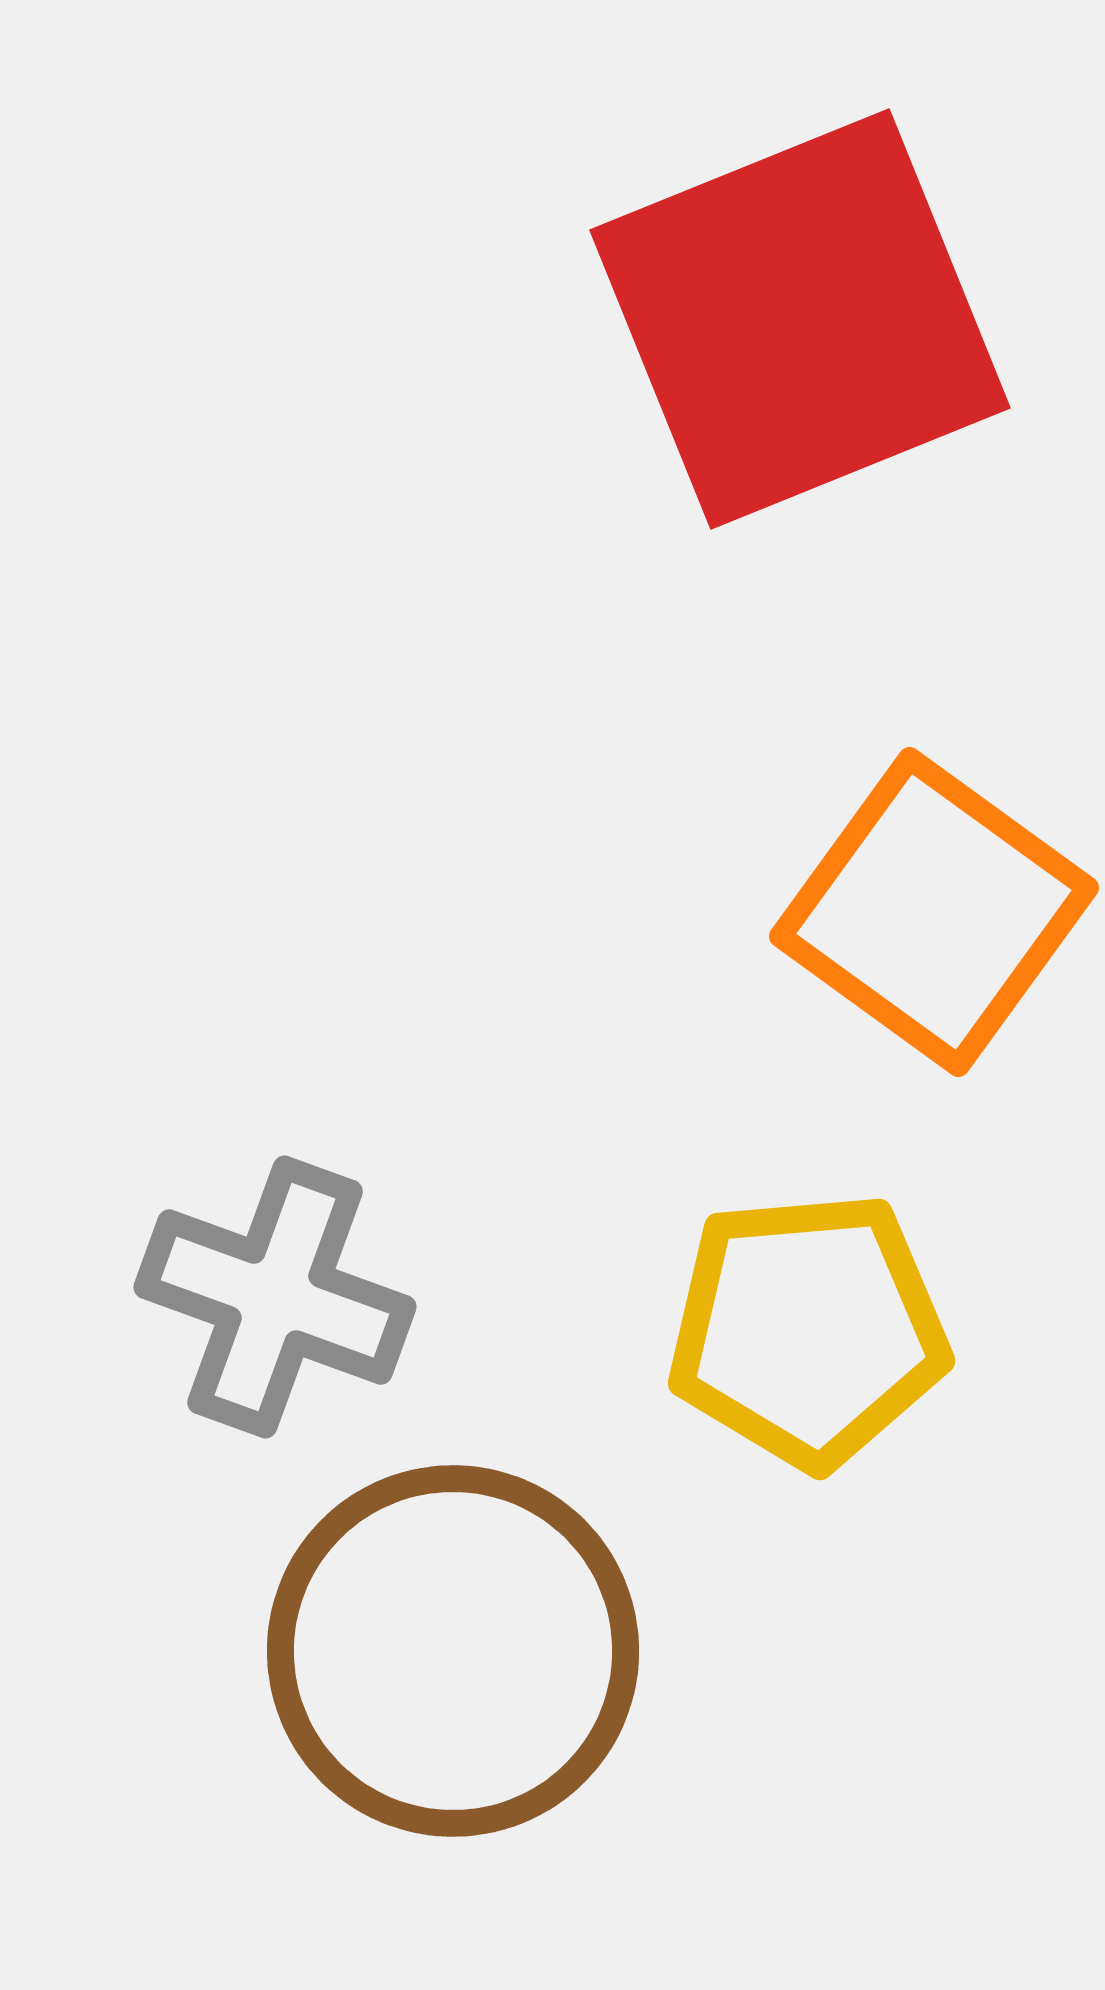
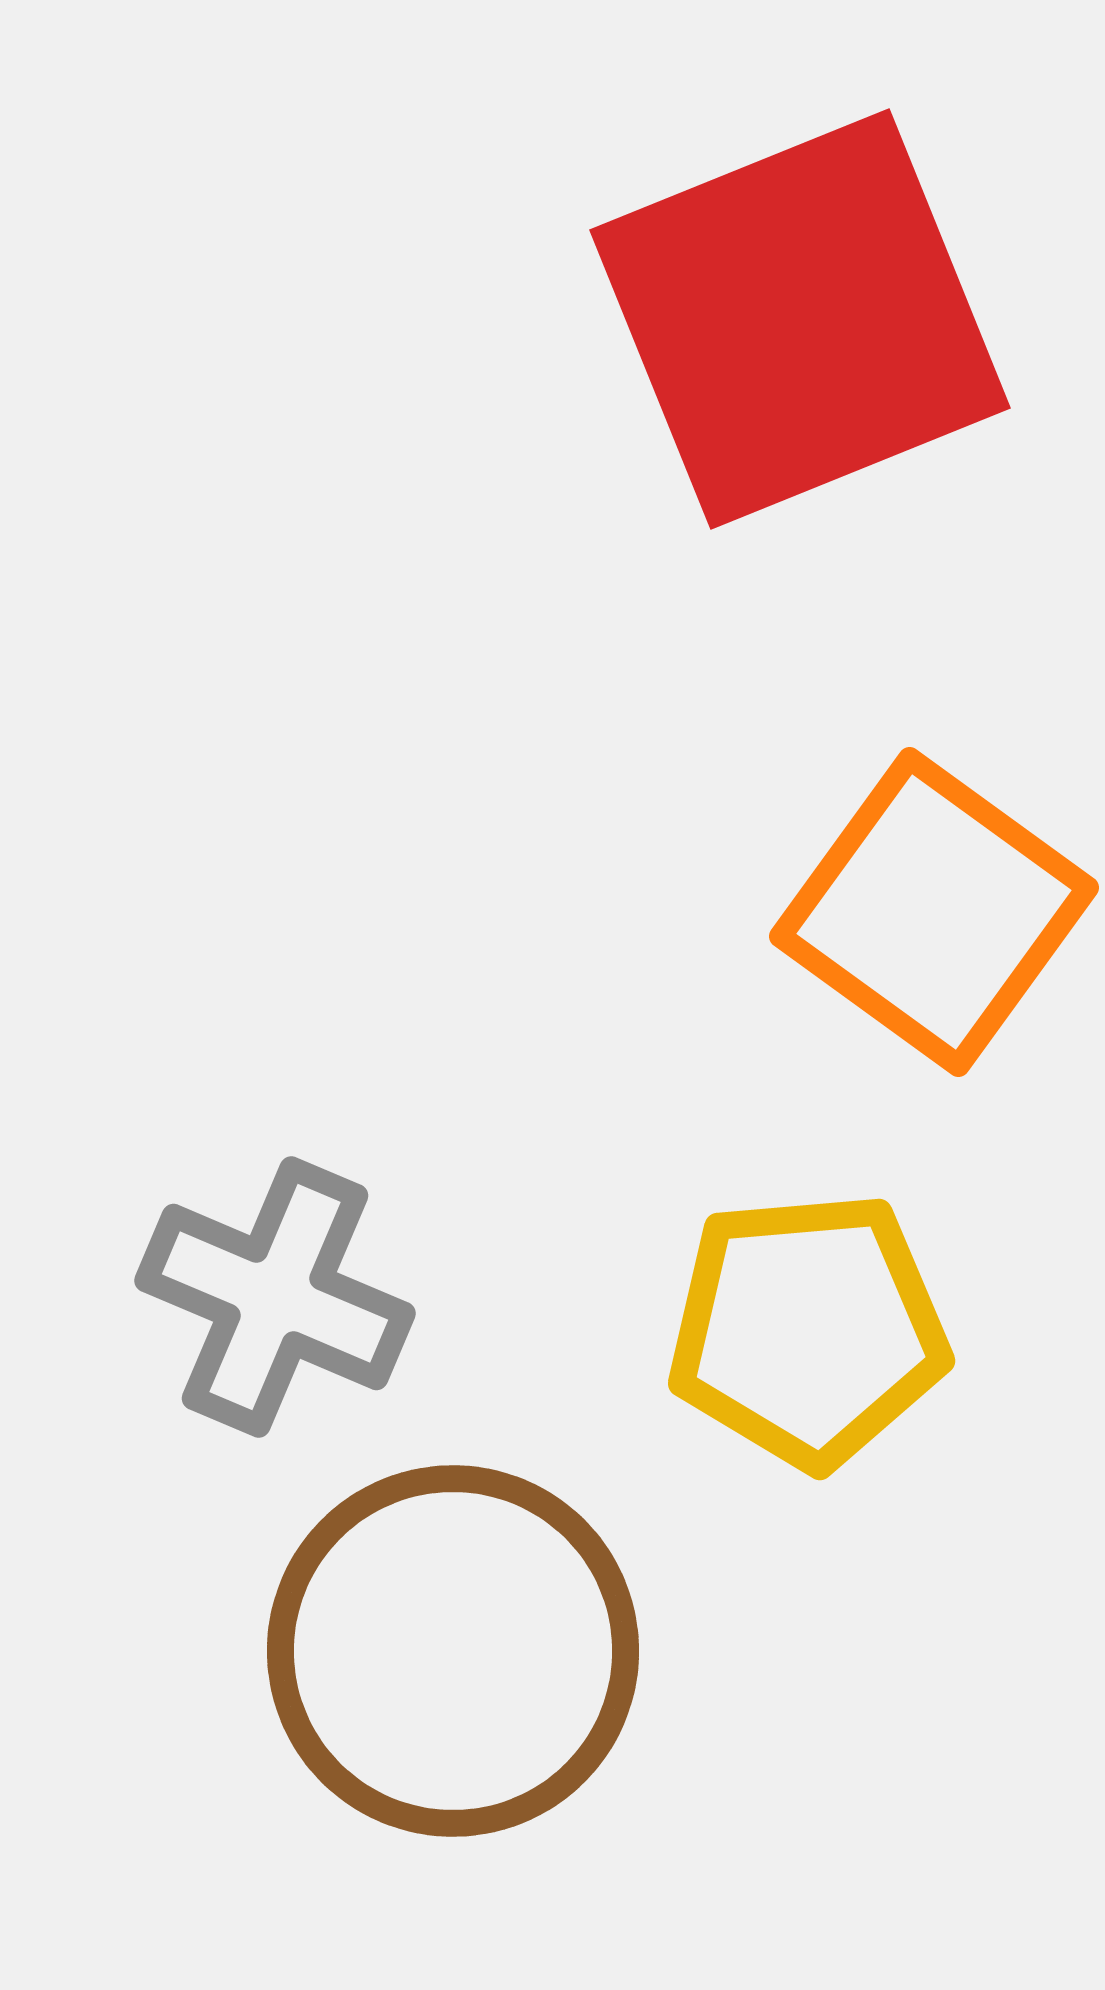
gray cross: rotated 3 degrees clockwise
